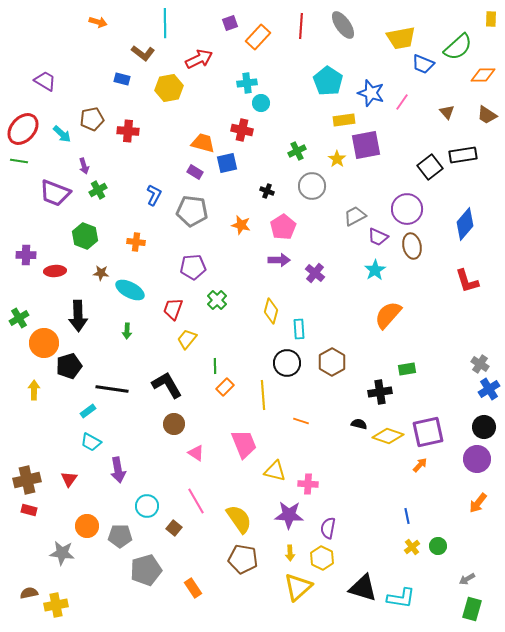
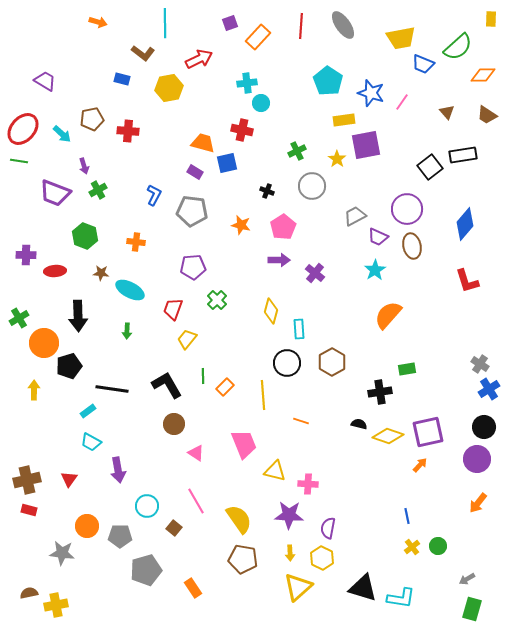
green line at (215, 366): moved 12 px left, 10 px down
